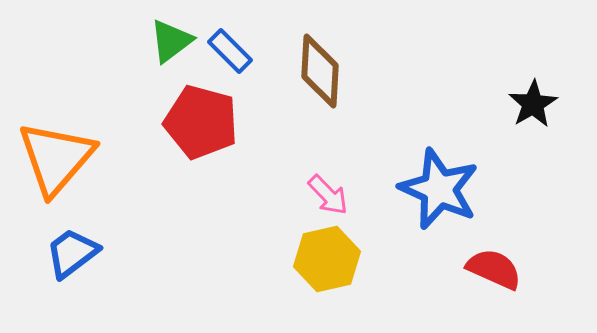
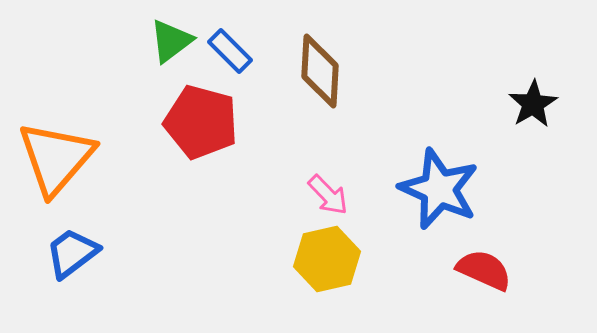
red semicircle: moved 10 px left, 1 px down
